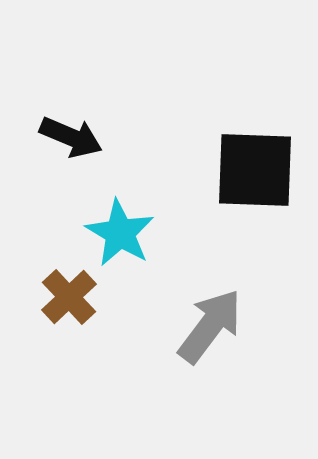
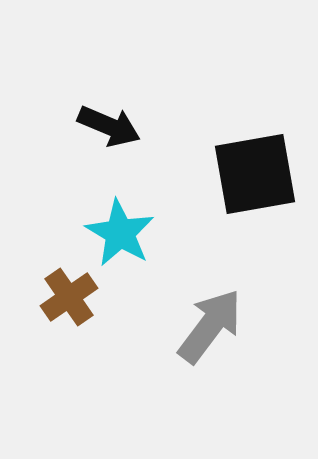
black arrow: moved 38 px right, 11 px up
black square: moved 4 px down; rotated 12 degrees counterclockwise
brown cross: rotated 8 degrees clockwise
